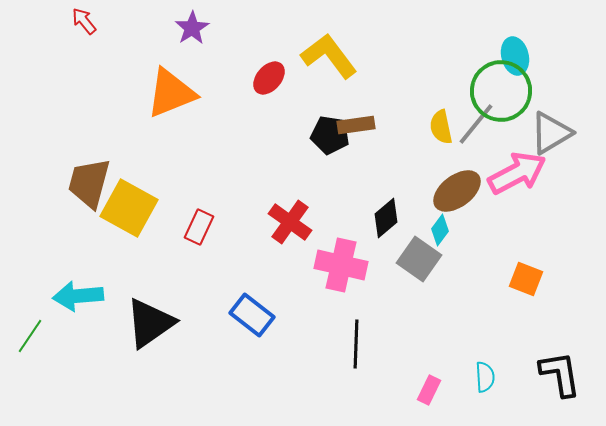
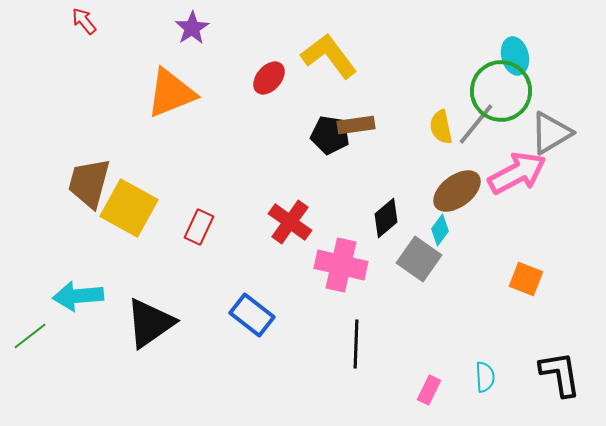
green line: rotated 18 degrees clockwise
